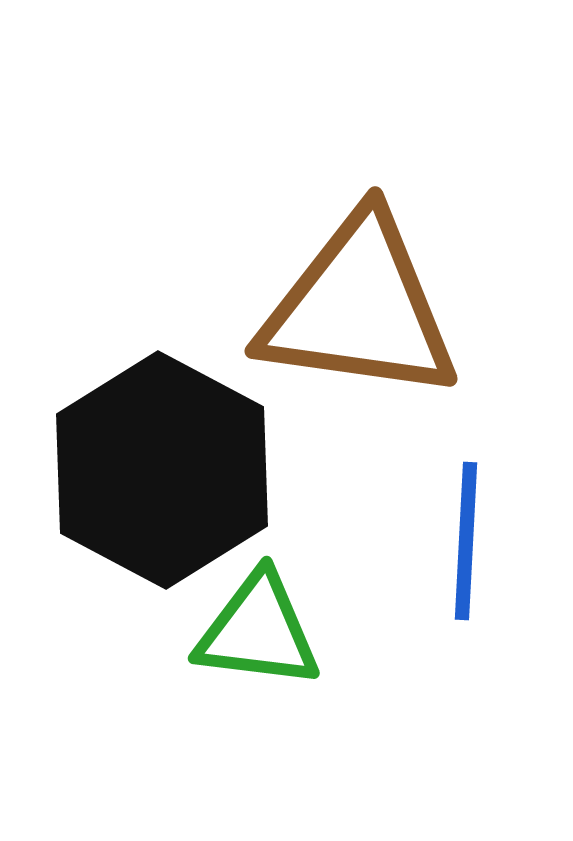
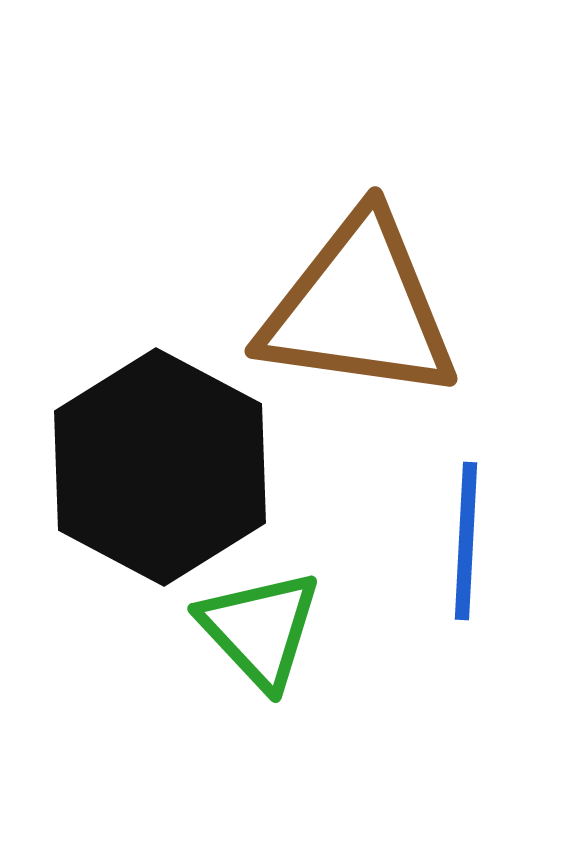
black hexagon: moved 2 px left, 3 px up
green triangle: moved 2 px right, 2 px up; rotated 40 degrees clockwise
